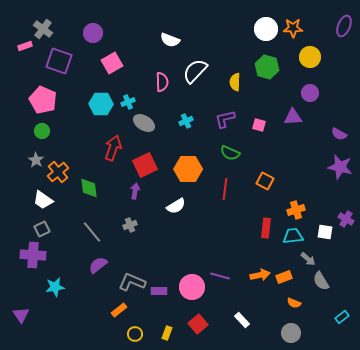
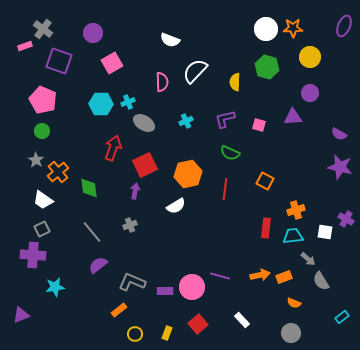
orange hexagon at (188, 169): moved 5 px down; rotated 12 degrees counterclockwise
purple rectangle at (159, 291): moved 6 px right
purple triangle at (21, 315): rotated 42 degrees clockwise
